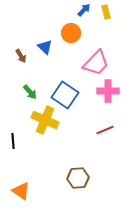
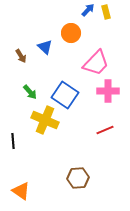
blue arrow: moved 4 px right
